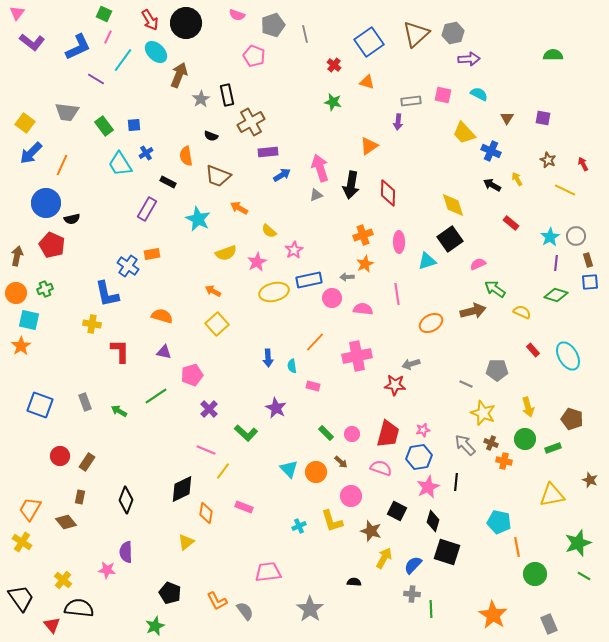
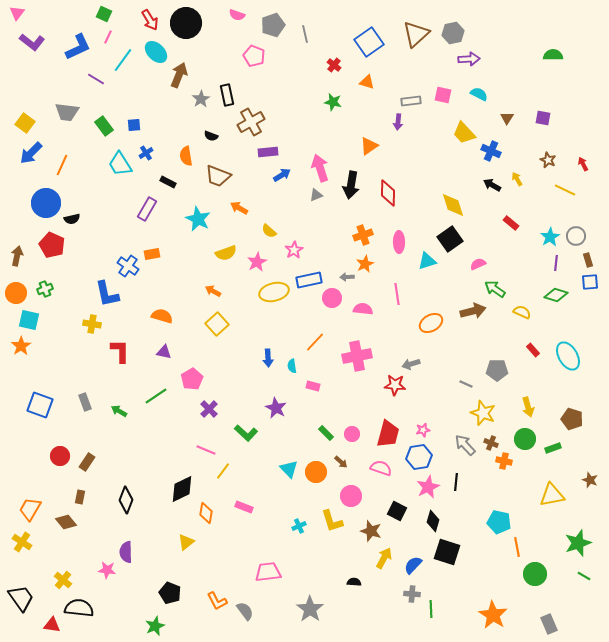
pink pentagon at (192, 375): moved 4 px down; rotated 15 degrees counterclockwise
red triangle at (52, 625): rotated 42 degrees counterclockwise
